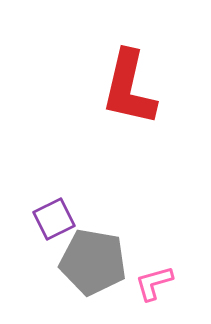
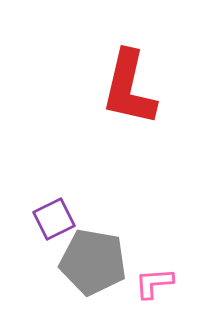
pink L-shape: rotated 12 degrees clockwise
